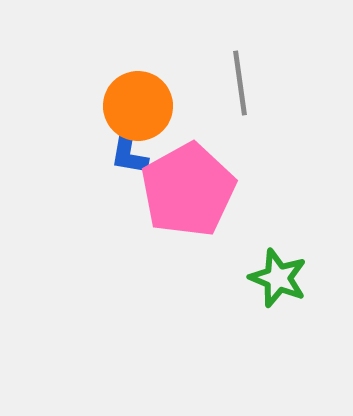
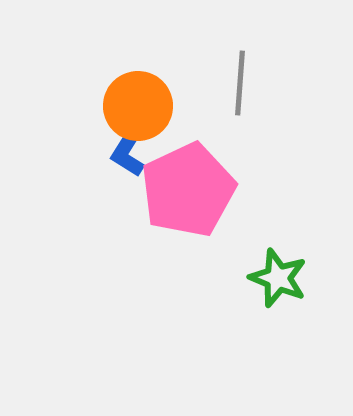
gray line: rotated 12 degrees clockwise
blue L-shape: rotated 22 degrees clockwise
pink pentagon: rotated 4 degrees clockwise
